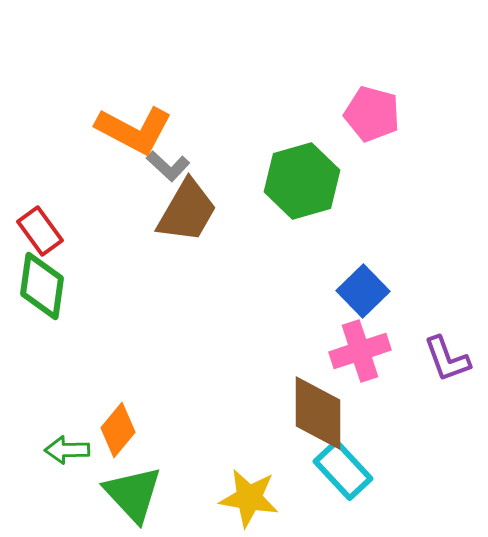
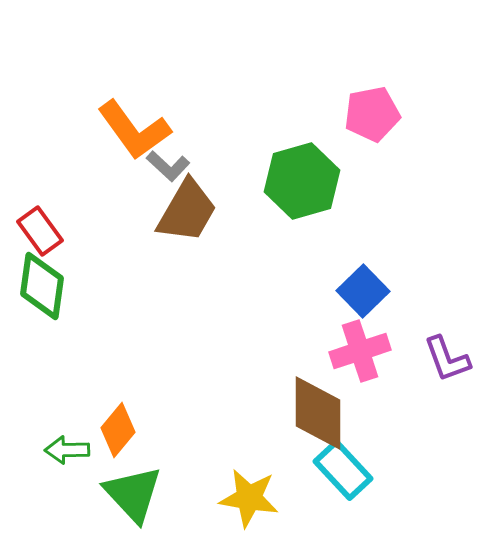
pink pentagon: rotated 26 degrees counterclockwise
orange L-shape: rotated 26 degrees clockwise
